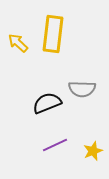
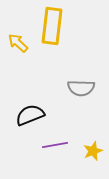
yellow rectangle: moved 1 px left, 8 px up
gray semicircle: moved 1 px left, 1 px up
black semicircle: moved 17 px left, 12 px down
purple line: rotated 15 degrees clockwise
